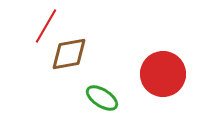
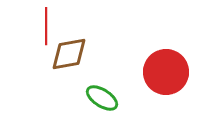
red line: rotated 30 degrees counterclockwise
red circle: moved 3 px right, 2 px up
